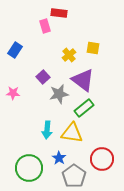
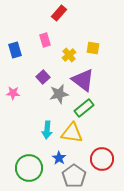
red rectangle: rotated 56 degrees counterclockwise
pink rectangle: moved 14 px down
blue rectangle: rotated 49 degrees counterclockwise
